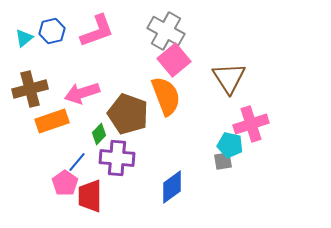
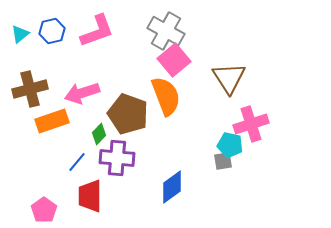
cyan triangle: moved 4 px left, 4 px up
pink pentagon: moved 21 px left, 27 px down
